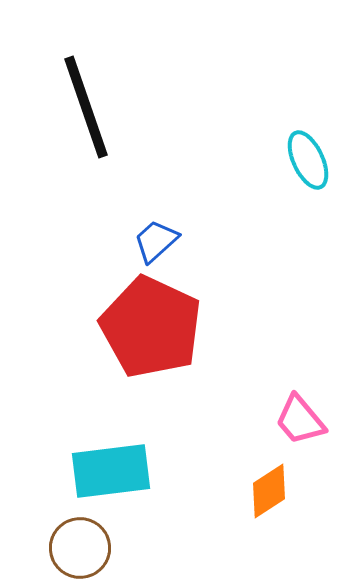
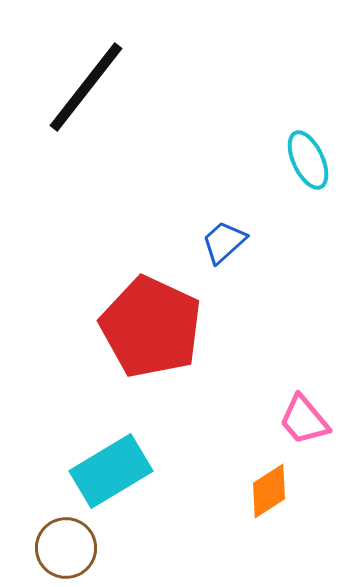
black line: moved 20 px up; rotated 57 degrees clockwise
blue trapezoid: moved 68 px right, 1 px down
pink trapezoid: moved 4 px right
cyan rectangle: rotated 24 degrees counterclockwise
brown circle: moved 14 px left
